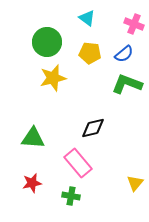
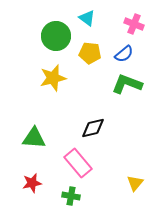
green circle: moved 9 px right, 6 px up
green triangle: moved 1 px right
